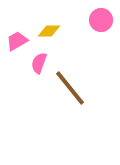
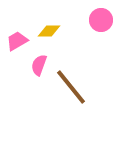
pink semicircle: moved 2 px down
brown line: moved 1 px right, 1 px up
